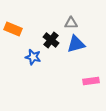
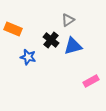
gray triangle: moved 3 px left, 3 px up; rotated 32 degrees counterclockwise
blue triangle: moved 3 px left, 2 px down
blue star: moved 5 px left
pink rectangle: rotated 21 degrees counterclockwise
